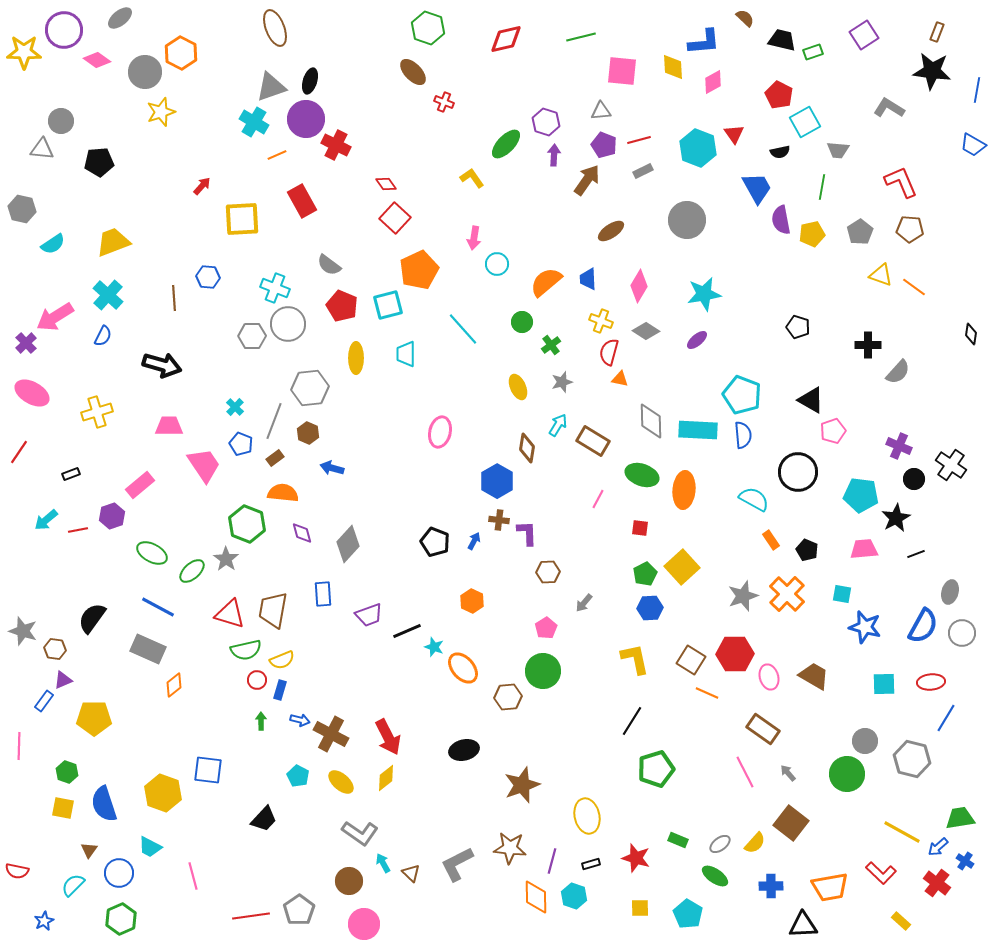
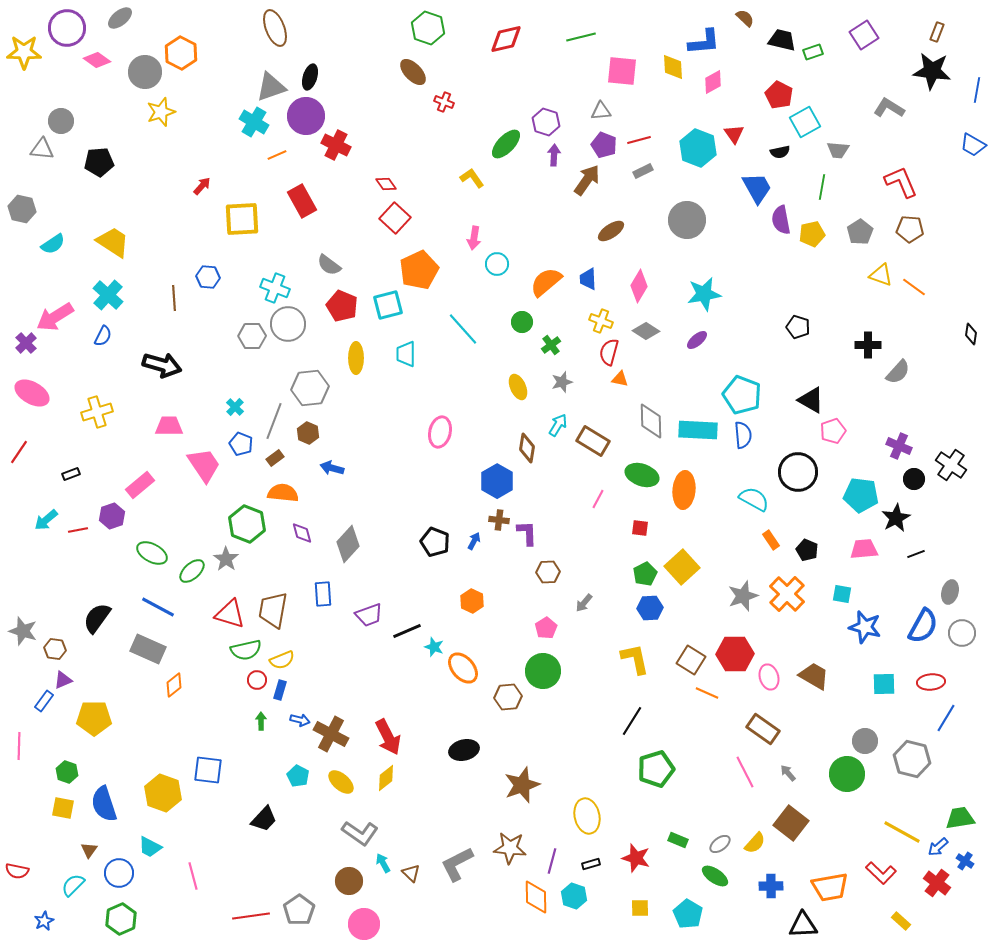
purple circle at (64, 30): moved 3 px right, 2 px up
black ellipse at (310, 81): moved 4 px up
purple circle at (306, 119): moved 3 px up
yellow trapezoid at (113, 242): rotated 54 degrees clockwise
black semicircle at (92, 618): moved 5 px right
